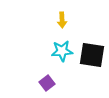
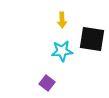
black square: moved 16 px up
purple square: rotated 14 degrees counterclockwise
